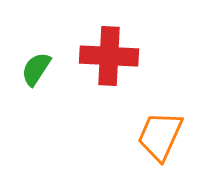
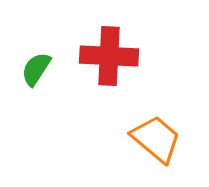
orange trapezoid: moved 4 px left, 3 px down; rotated 106 degrees clockwise
